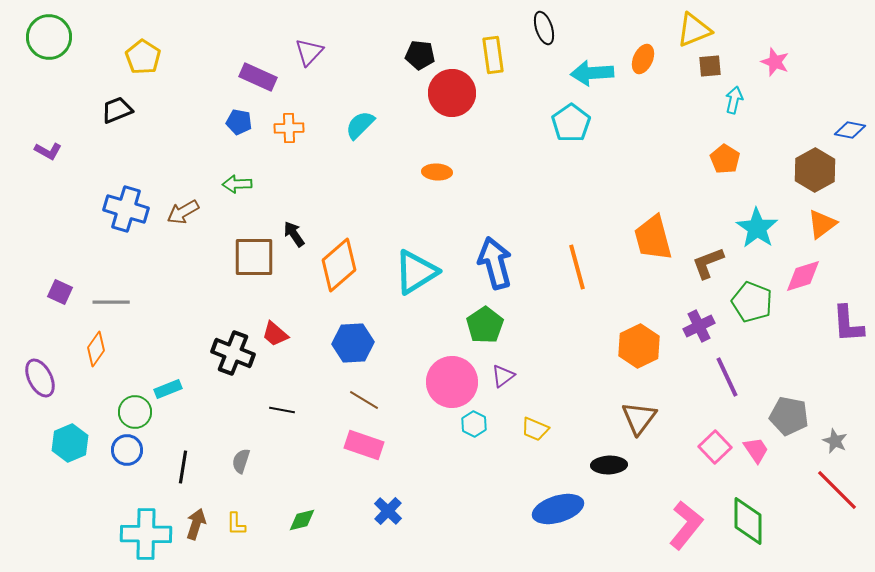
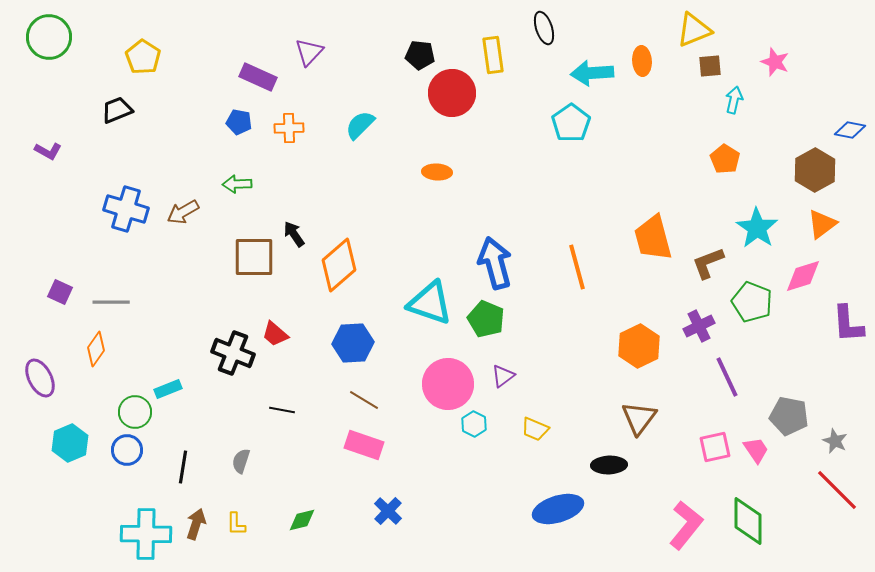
orange ellipse at (643, 59): moved 1 px left, 2 px down; rotated 28 degrees counterclockwise
cyan triangle at (416, 272): moved 14 px right, 31 px down; rotated 51 degrees clockwise
green pentagon at (485, 325): moved 1 px right, 6 px up; rotated 15 degrees counterclockwise
pink circle at (452, 382): moved 4 px left, 2 px down
pink square at (715, 447): rotated 32 degrees clockwise
